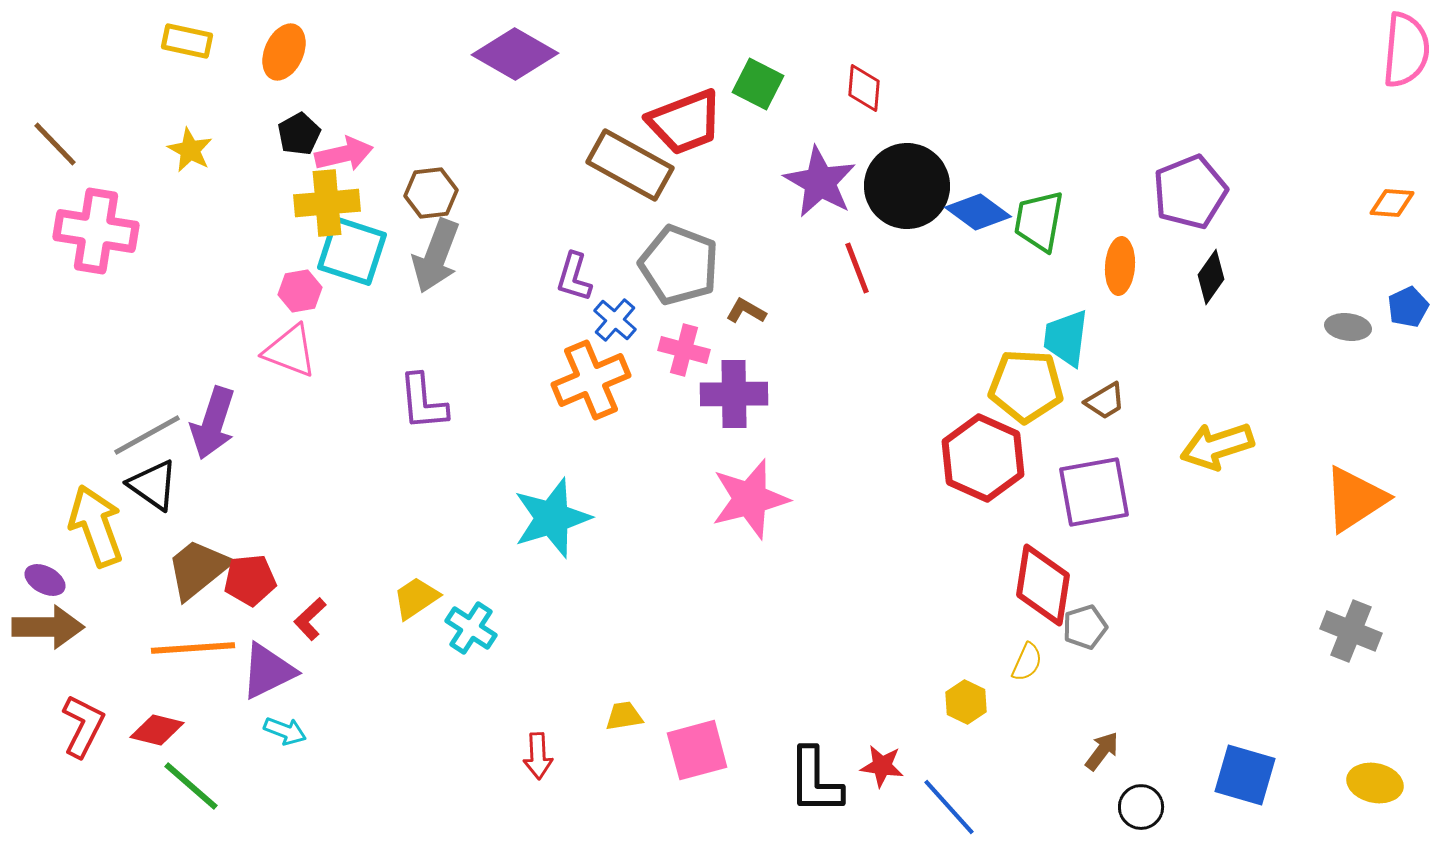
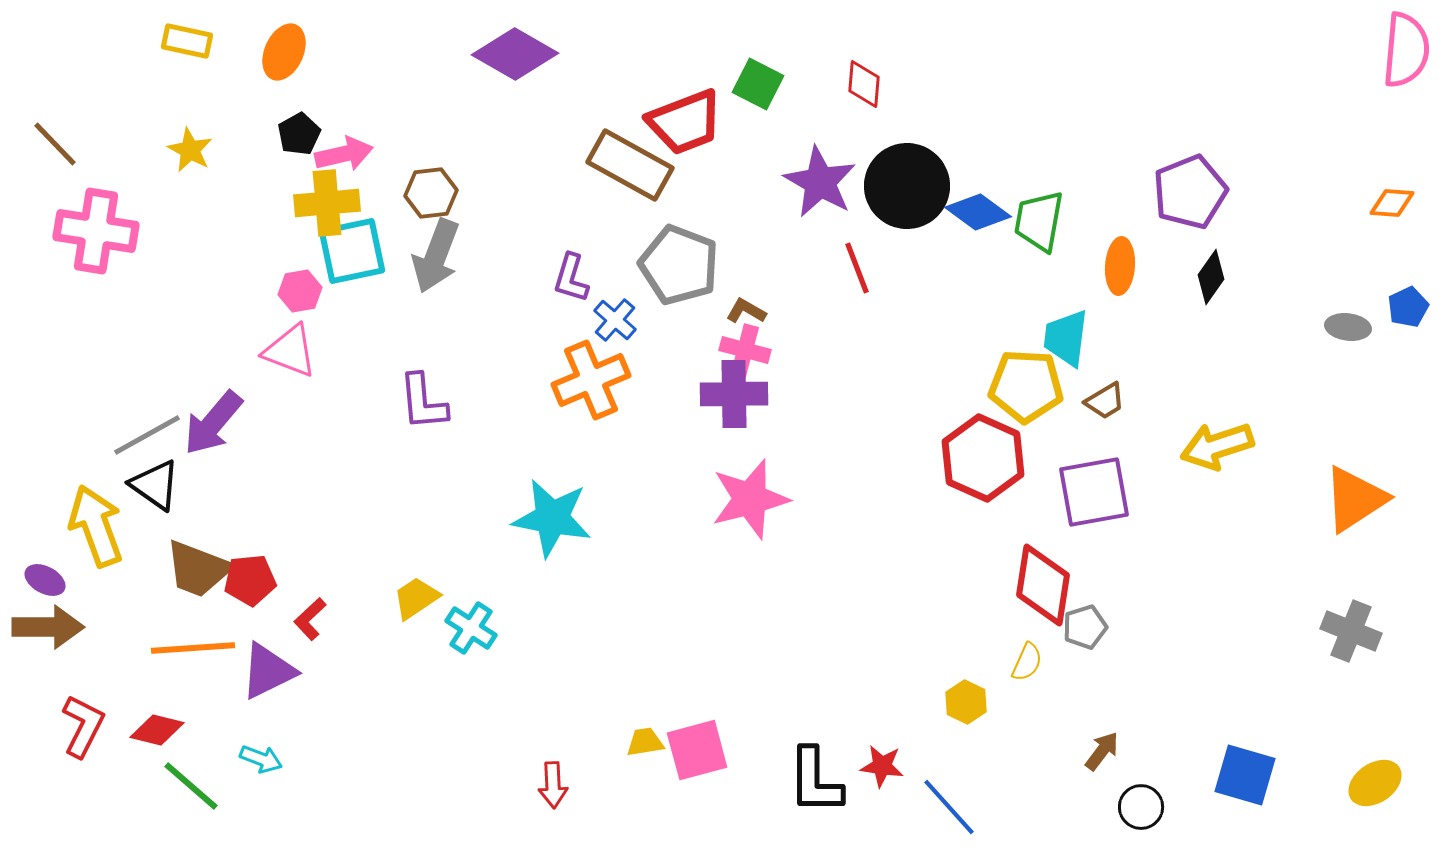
red diamond at (864, 88): moved 4 px up
cyan square at (352, 251): rotated 30 degrees counterclockwise
purple L-shape at (574, 277): moved 3 px left, 1 px down
pink cross at (684, 350): moved 61 px right
purple arrow at (213, 423): rotated 22 degrees clockwise
black triangle at (153, 485): moved 2 px right
cyan star at (552, 518): rotated 28 degrees clockwise
brown trapezoid at (198, 569): rotated 120 degrees counterclockwise
yellow trapezoid at (624, 716): moved 21 px right, 26 px down
cyan arrow at (285, 731): moved 24 px left, 28 px down
red arrow at (538, 756): moved 15 px right, 29 px down
yellow ellipse at (1375, 783): rotated 46 degrees counterclockwise
